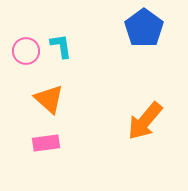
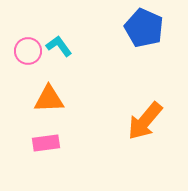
blue pentagon: rotated 12 degrees counterclockwise
cyan L-shape: moved 2 px left; rotated 28 degrees counterclockwise
pink circle: moved 2 px right
orange triangle: rotated 44 degrees counterclockwise
